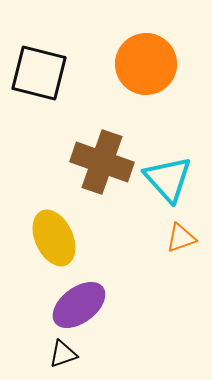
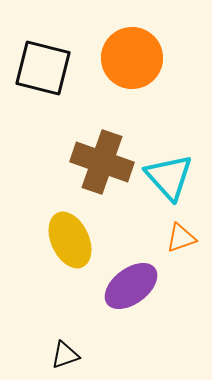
orange circle: moved 14 px left, 6 px up
black square: moved 4 px right, 5 px up
cyan triangle: moved 1 px right, 2 px up
yellow ellipse: moved 16 px right, 2 px down
purple ellipse: moved 52 px right, 19 px up
black triangle: moved 2 px right, 1 px down
